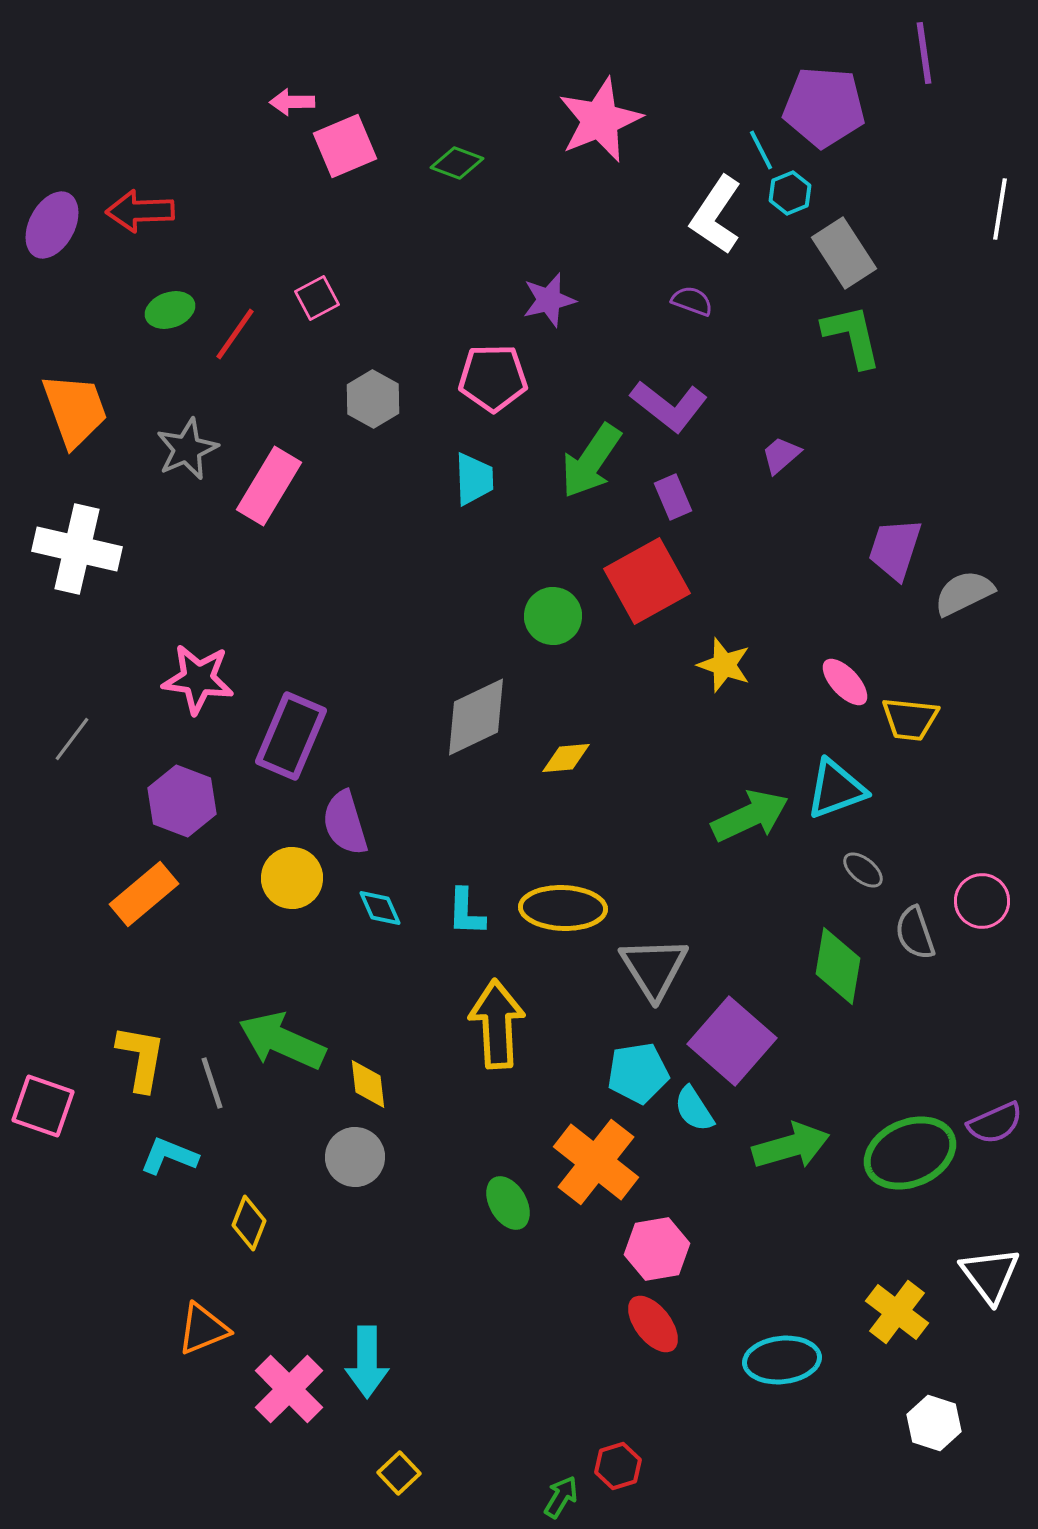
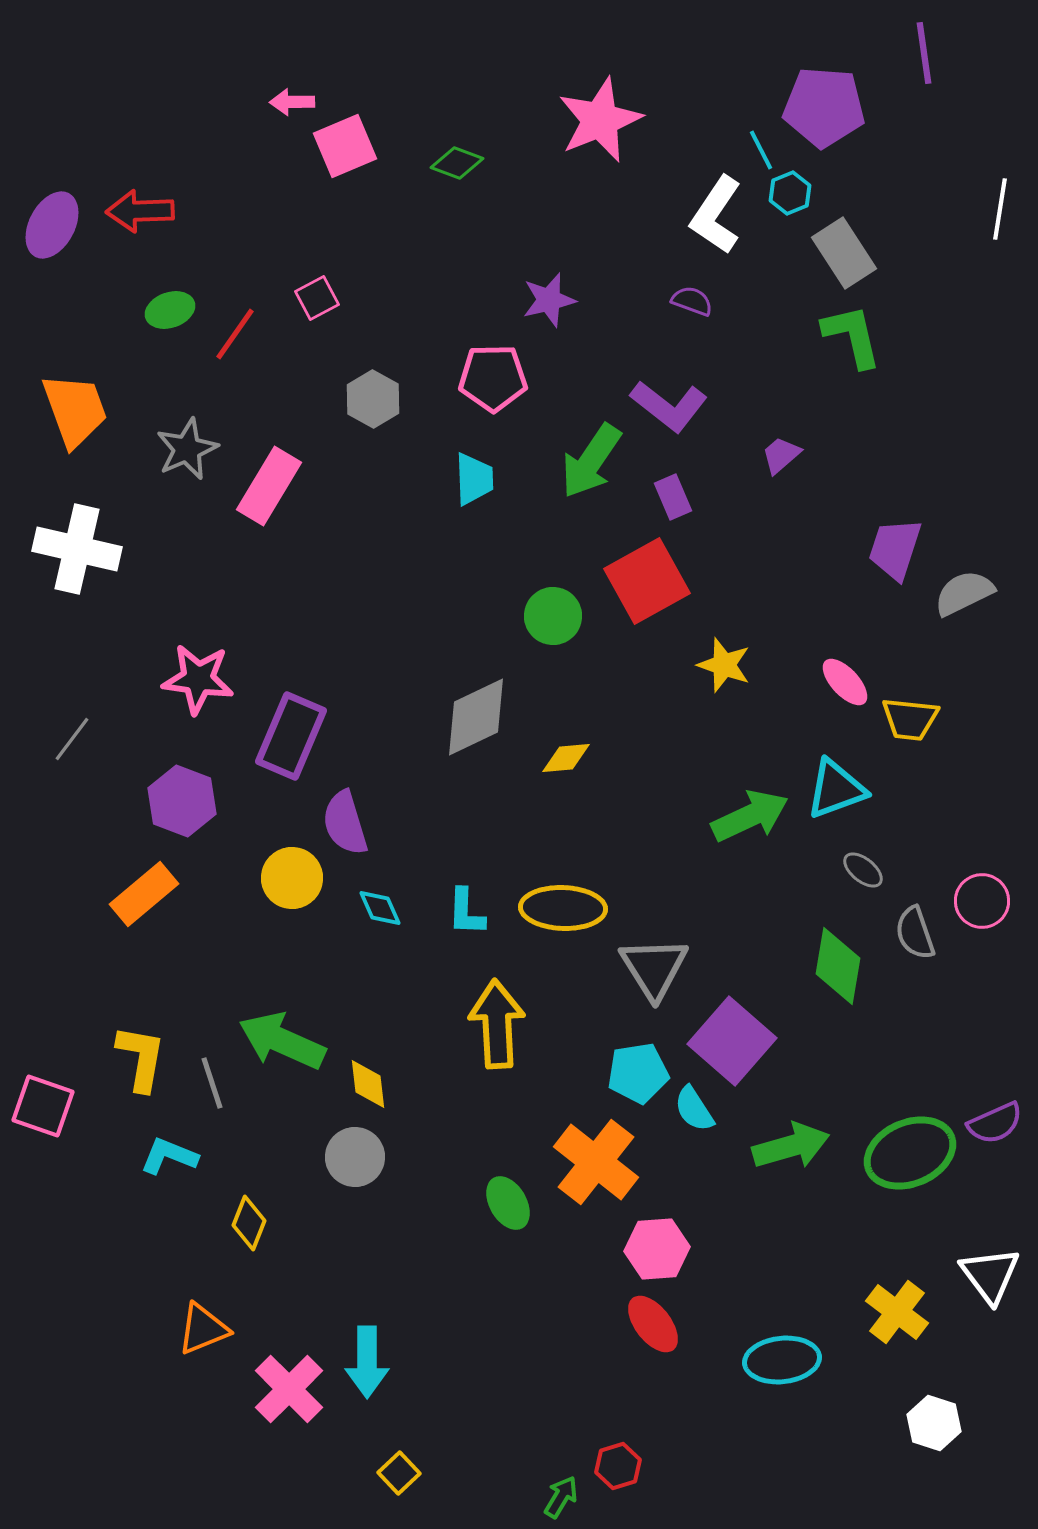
pink hexagon at (657, 1249): rotated 6 degrees clockwise
